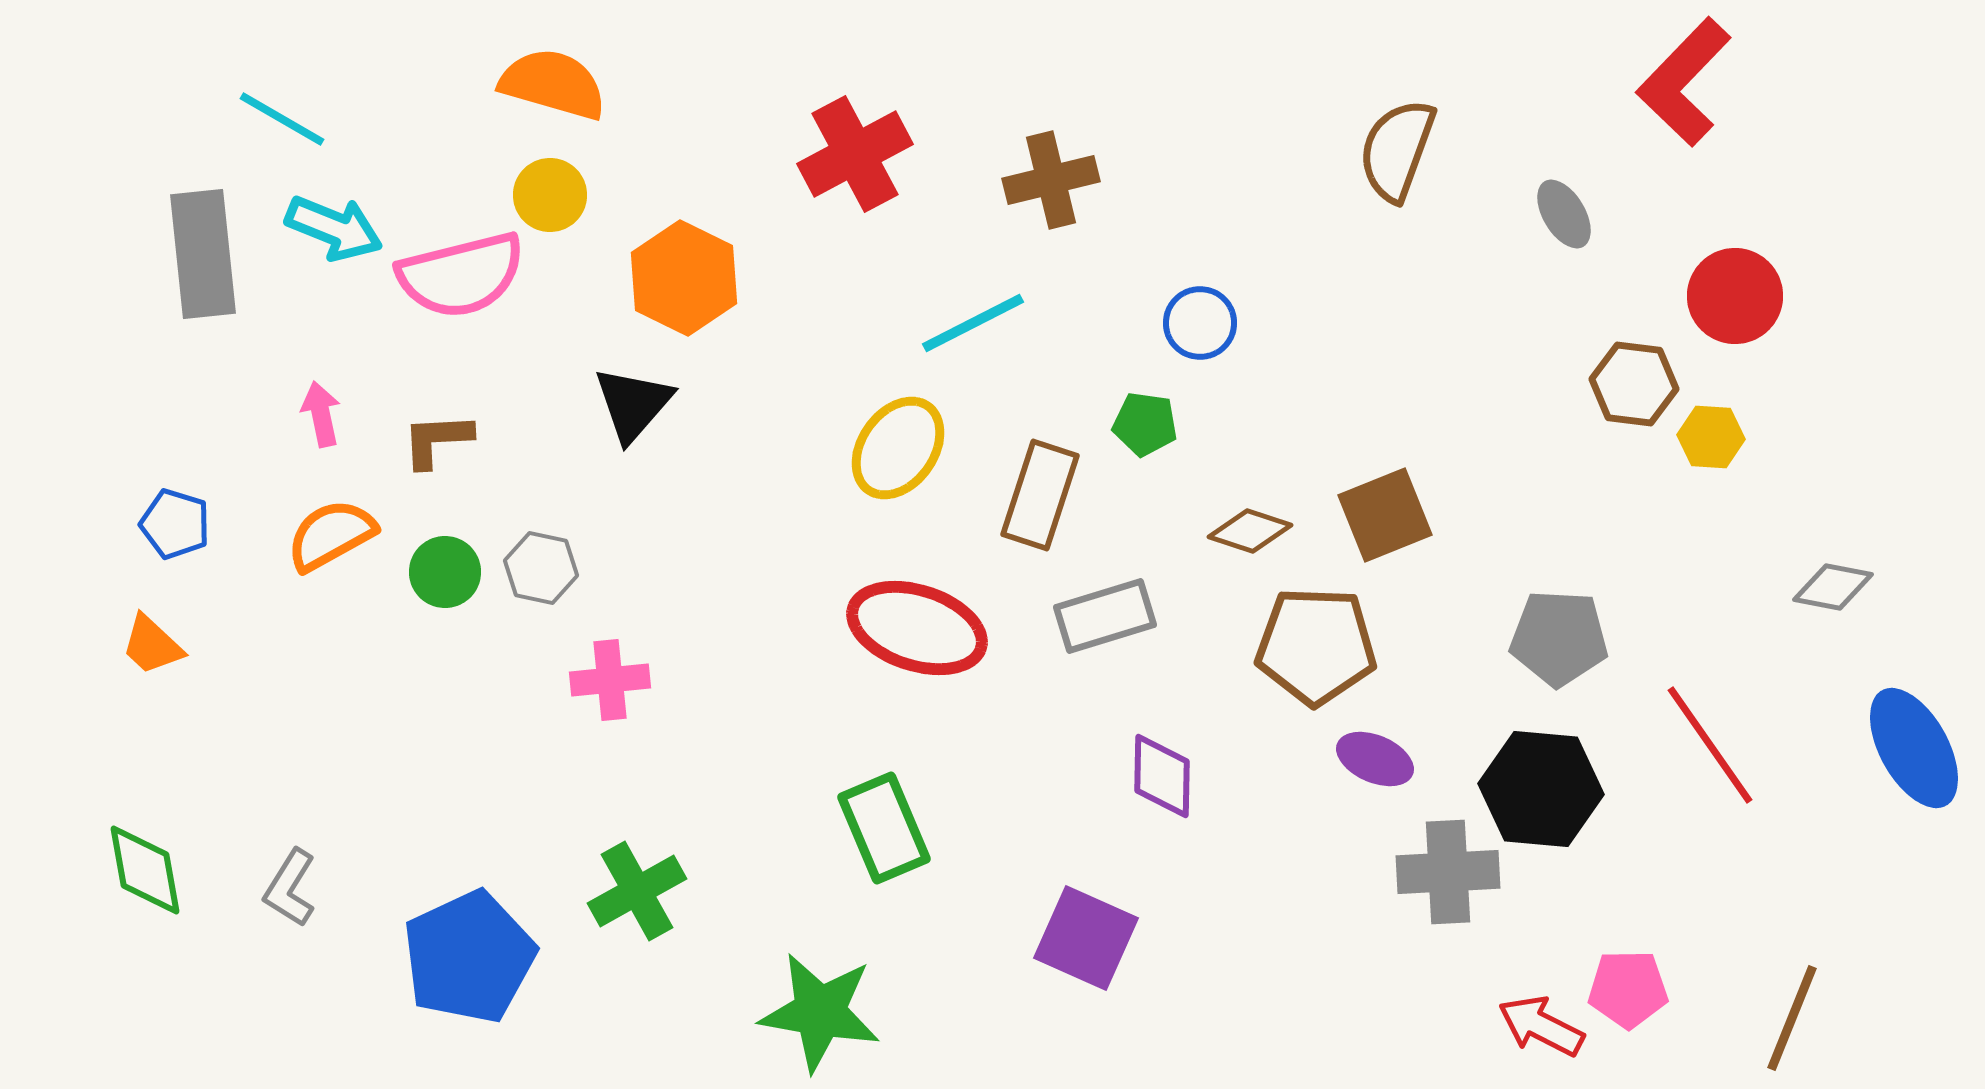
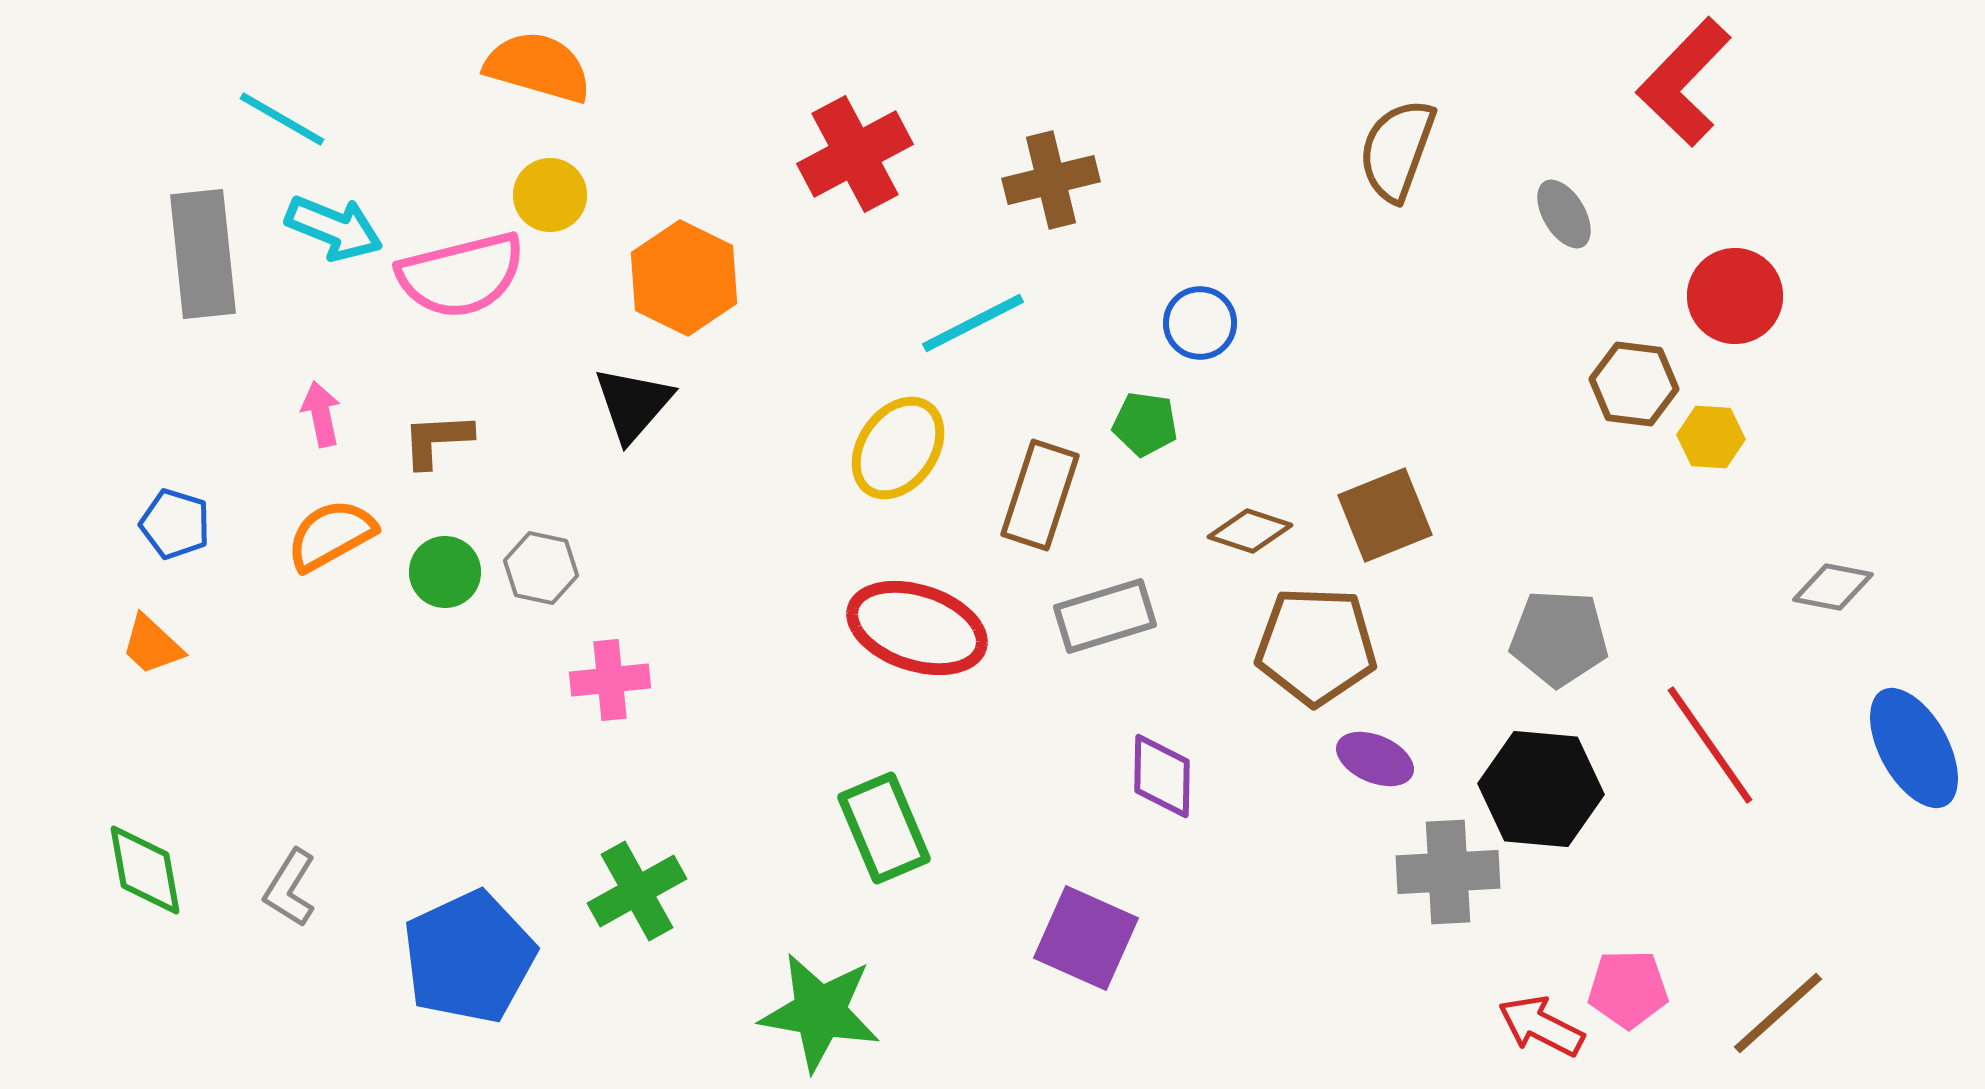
orange semicircle at (553, 84): moved 15 px left, 17 px up
brown line at (1792, 1018): moved 14 px left, 5 px up; rotated 26 degrees clockwise
